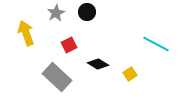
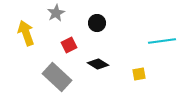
black circle: moved 10 px right, 11 px down
cyan line: moved 6 px right, 3 px up; rotated 36 degrees counterclockwise
yellow square: moved 9 px right; rotated 24 degrees clockwise
